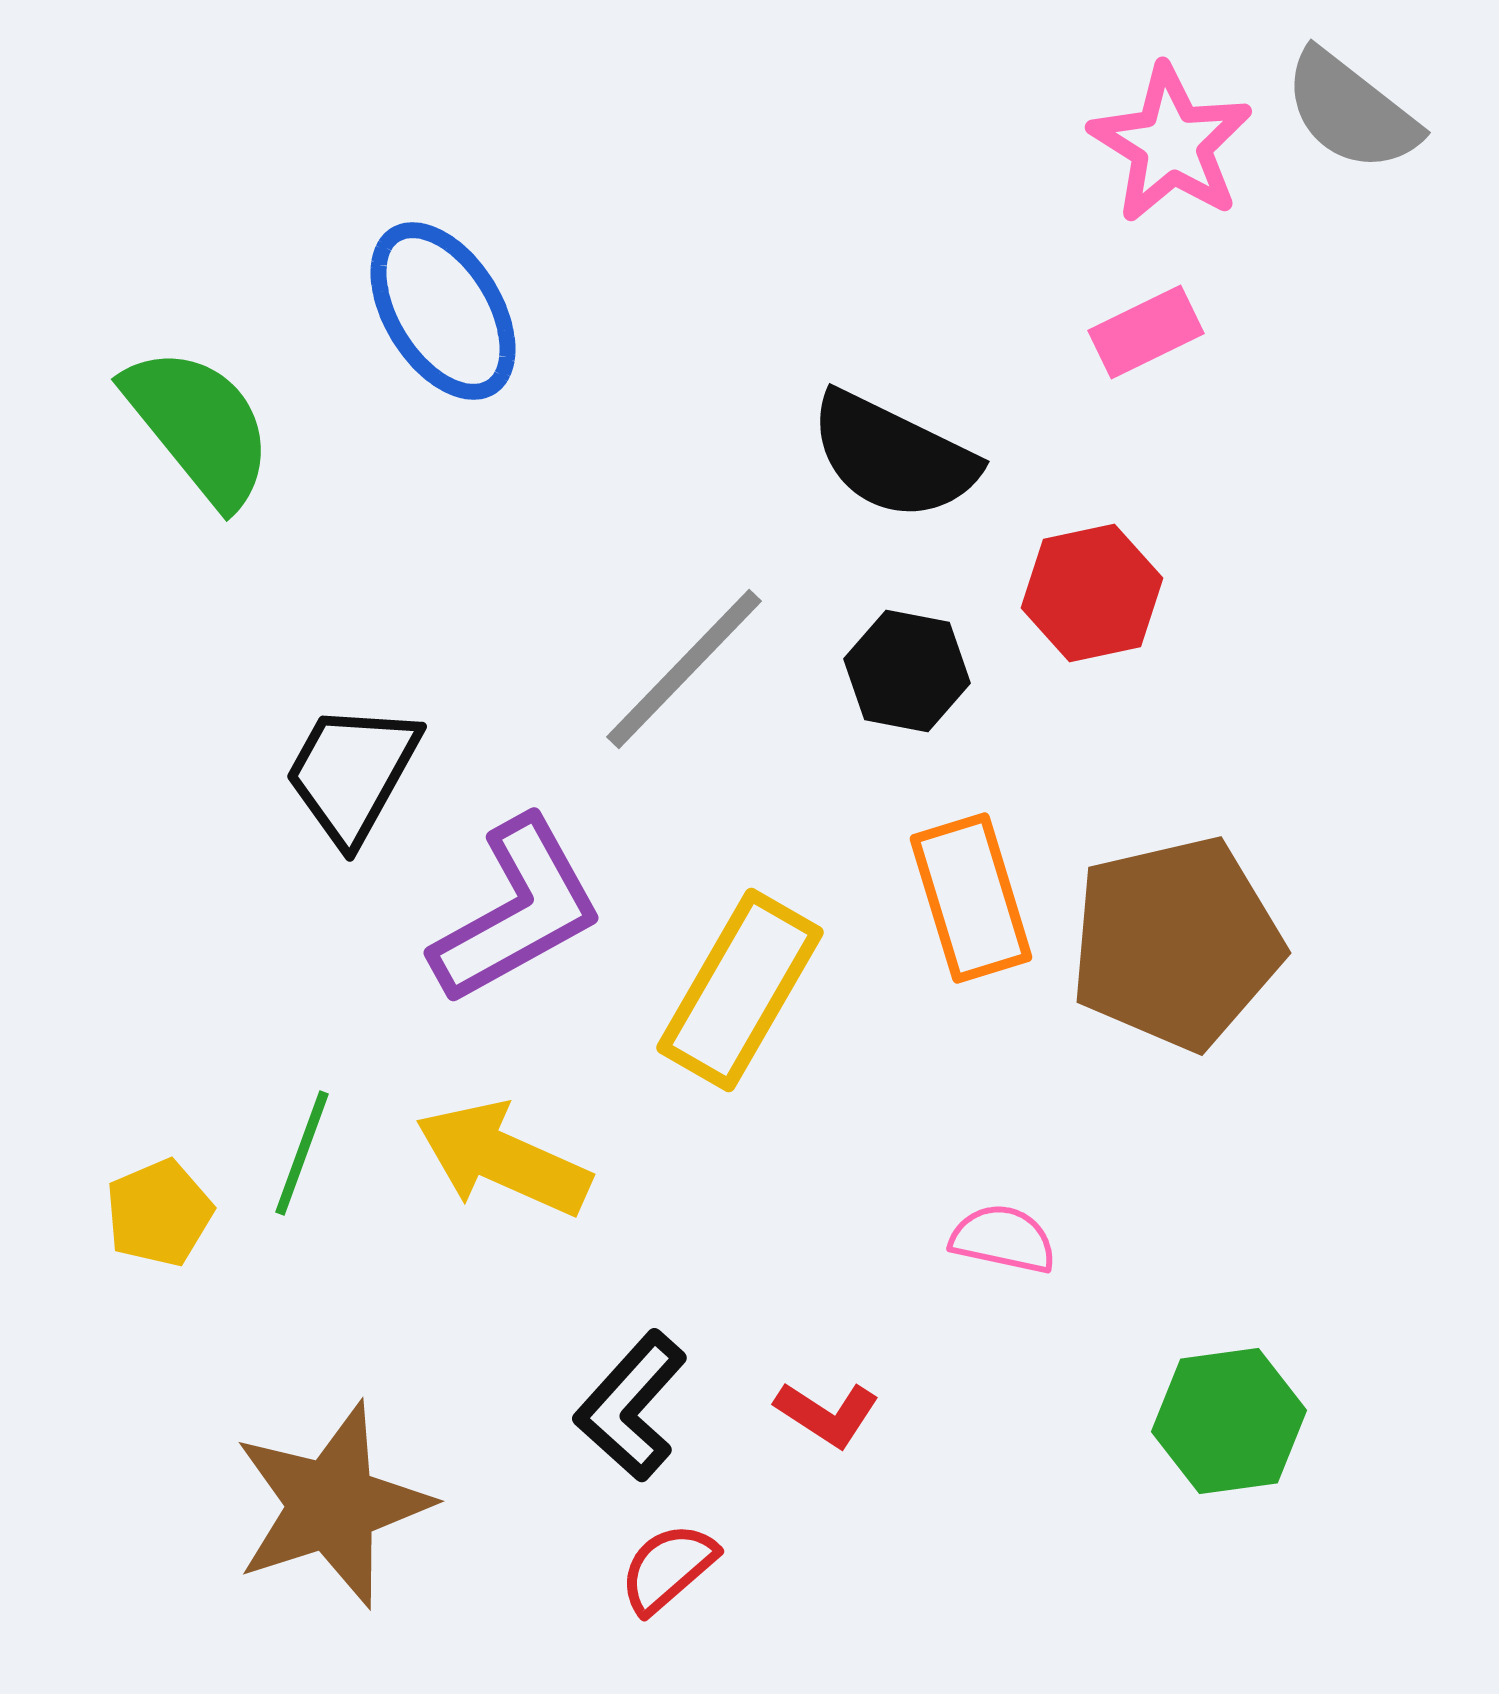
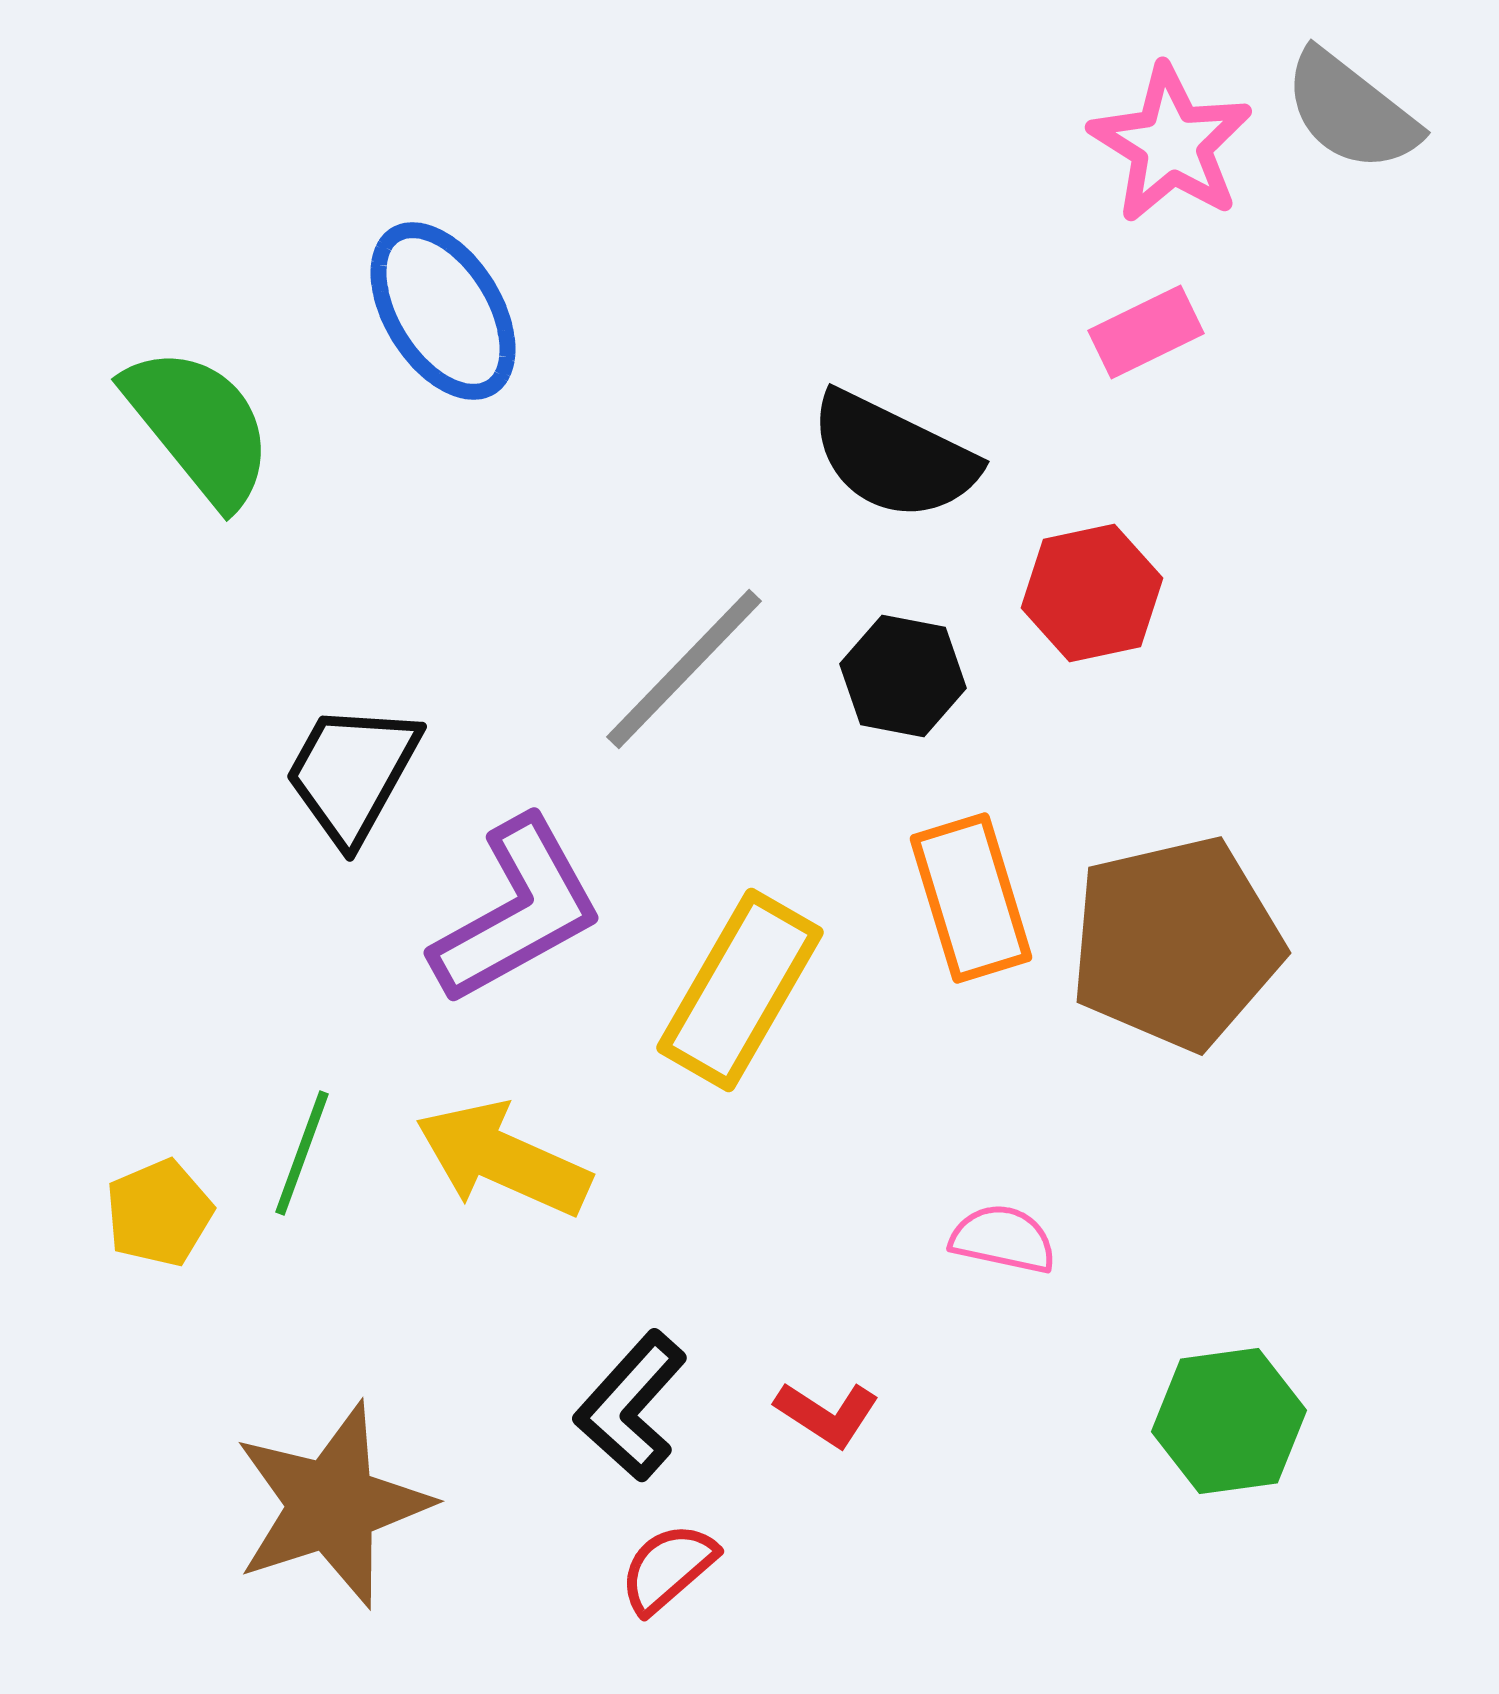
black hexagon: moved 4 px left, 5 px down
